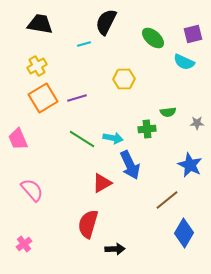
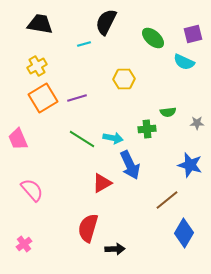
blue star: rotated 10 degrees counterclockwise
red semicircle: moved 4 px down
